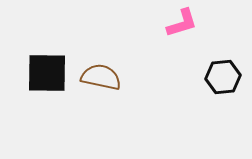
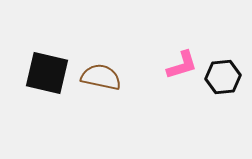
pink L-shape: moved 42 px down
black square: rotated 12 degrees clockwise
